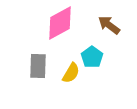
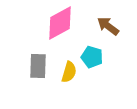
brown arrow: moved 1 px left, 1 px down
cyan pentagon: rotated 20 degrees counterclockwise
yellow semicircle: moved 2 px left, 1 px up; rotated 15 degrees counterclockwise
